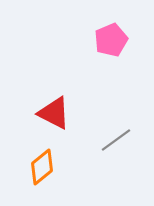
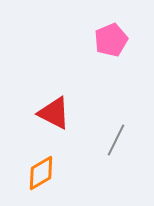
gray line: rotated 28 degrees counterclockwise
orange diamond: moved 1 px left, 6 px down; rotated 9 degrees clockwise
